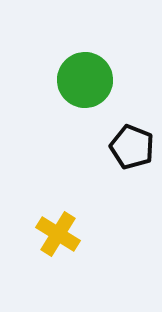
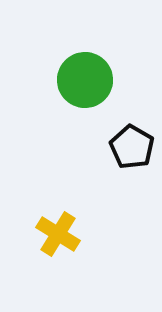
black pentagon: rotated 9 degrees clockwise
